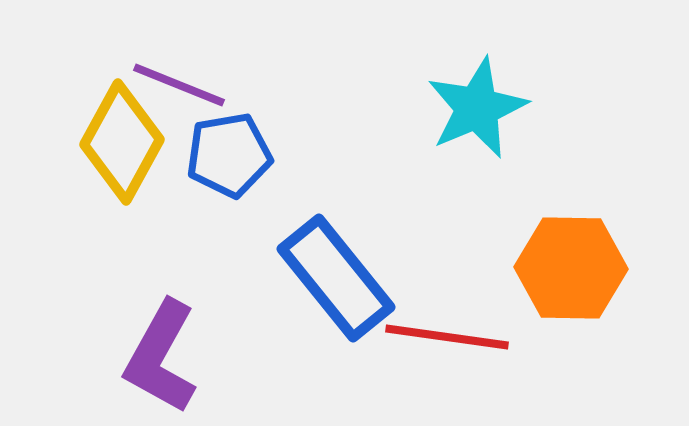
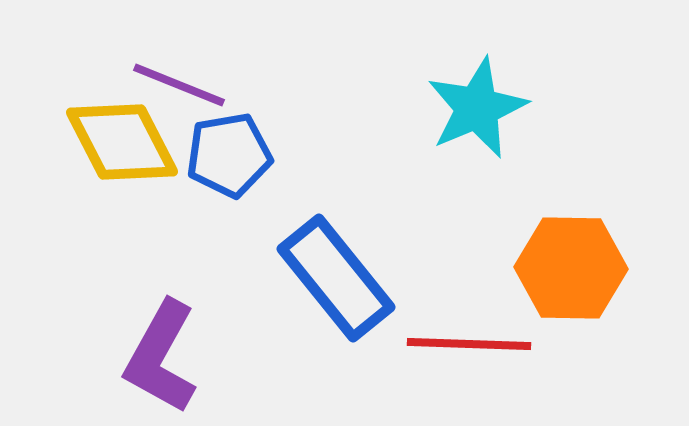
yellow diamond: rotated 56 degrees counterclockwise
red line: moved 22 px right, 7 px down; rotated 6 degrees counterclockwise
